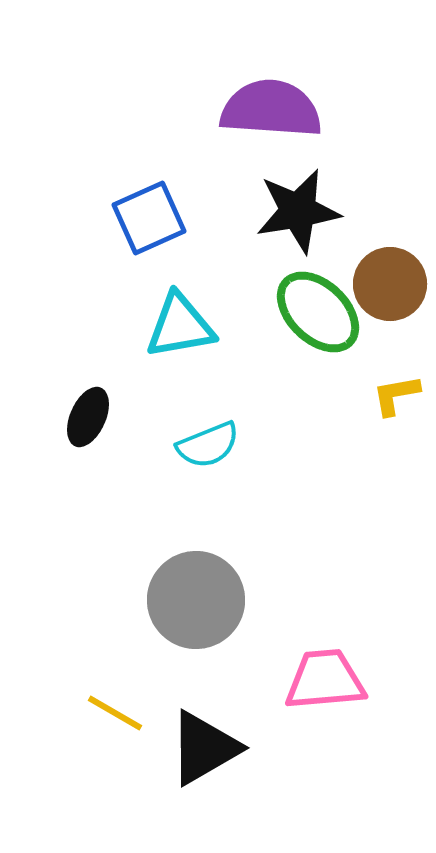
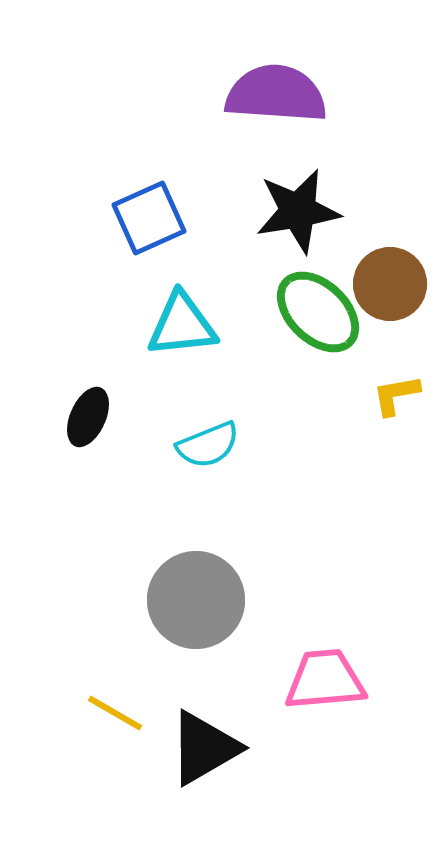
purple semicircle: moved 5 px right, 15 px up
cyan triangle: moved 2 px right, 1 px up; rotated 4 degrees clockwise
